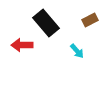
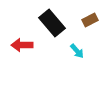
black rectangle: moved 6 px right
